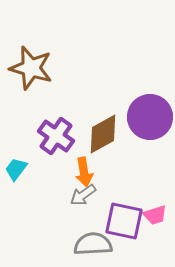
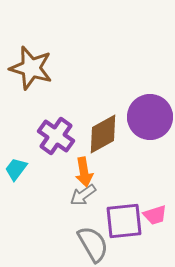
purple square: rotated 18 degrees counterclockwise
gray semicircle: rotated 63 degrees clockwise
